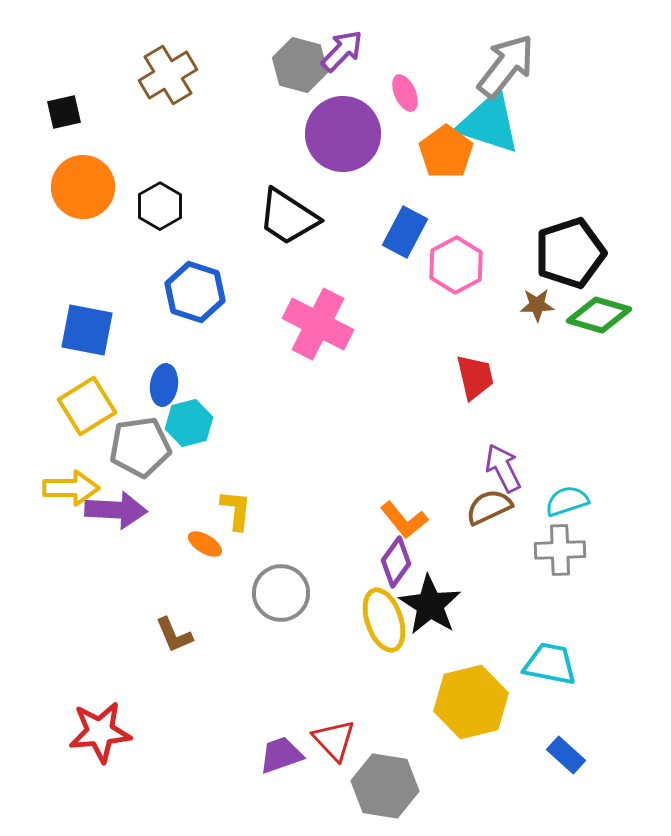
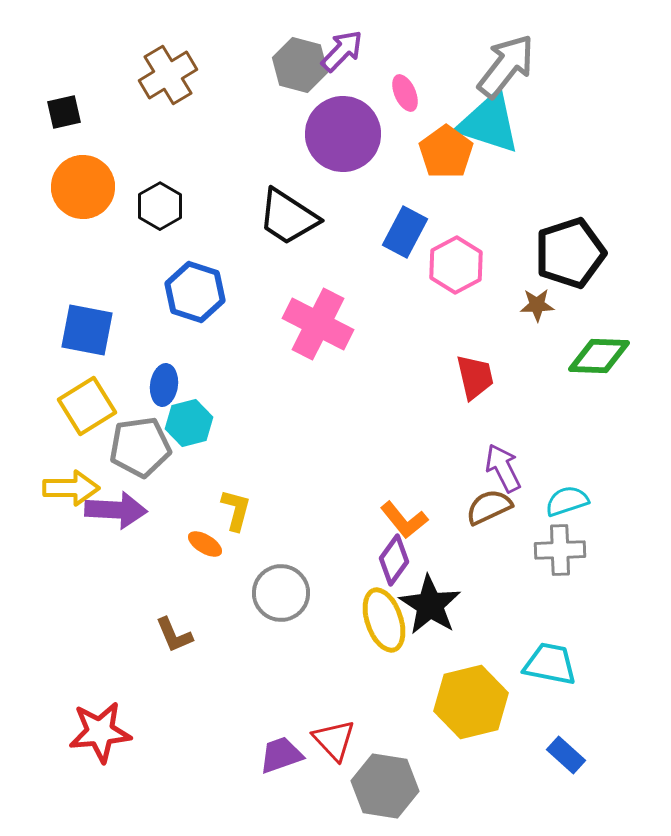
green diamond at (599, 315): moved 41 px down; rotated 14 degrees counterclockwise
yellow L-shape at (236, 510): rotated 9 degrees clockwise
purple diamond at (396, 562): moved 2 px left, 2 px up
